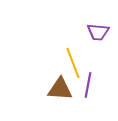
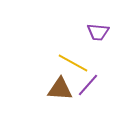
yellow line: rotated 40 degrees counterclockwise
purple line: rotated 30 degrees clockwise
